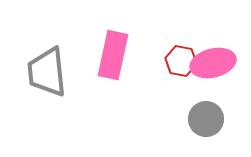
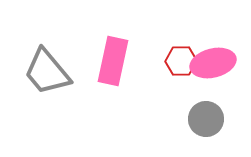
pink rectangle: moved 6 px down
red hexagon: rotated 12 degrees counterclockwise
gray trapezoid: rotated 34 degrees counterclockwise
